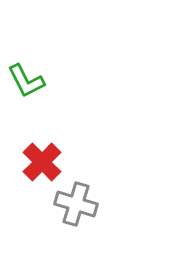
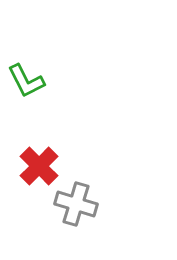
red cross: moved 3 px left, 4 px down
